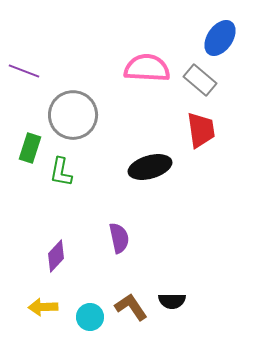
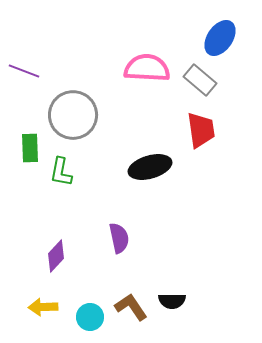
green rectangle: rotated 20 degrees counterclockwise
